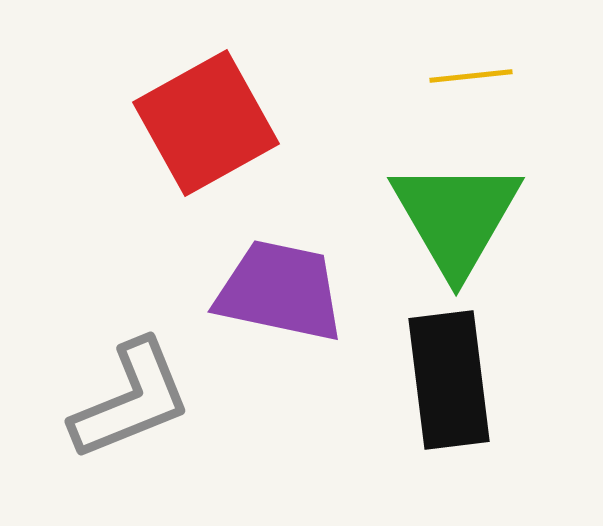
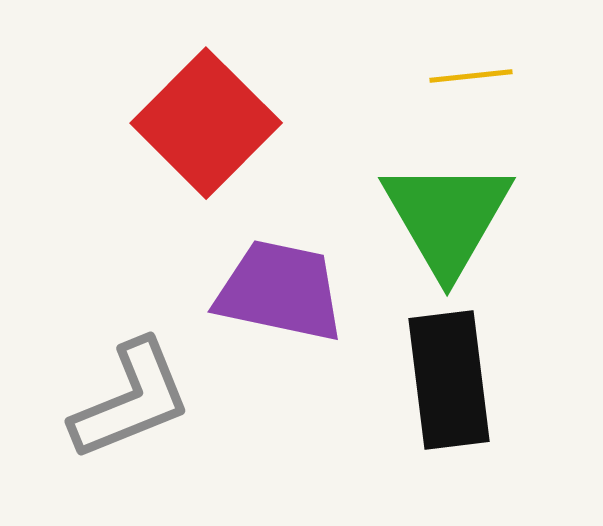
red square: rotated 16 degrees counterclockwise
green triangle: moved 9 px left
